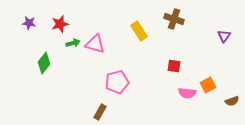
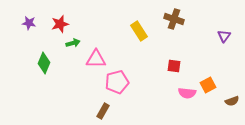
pink triangle: moved 1 px right, 15 px down; rotated 15 degrees counterclockwise
green diamond: rotated 15 degrees counterclockwise
brown rectangle: moved 3 px right, 1 px up
